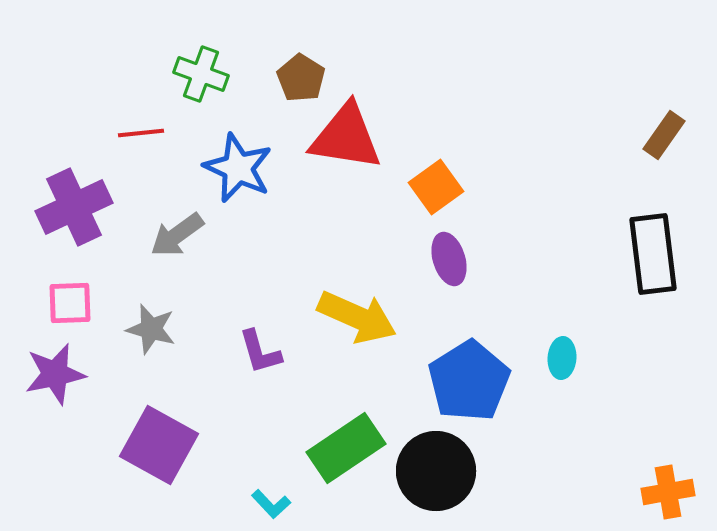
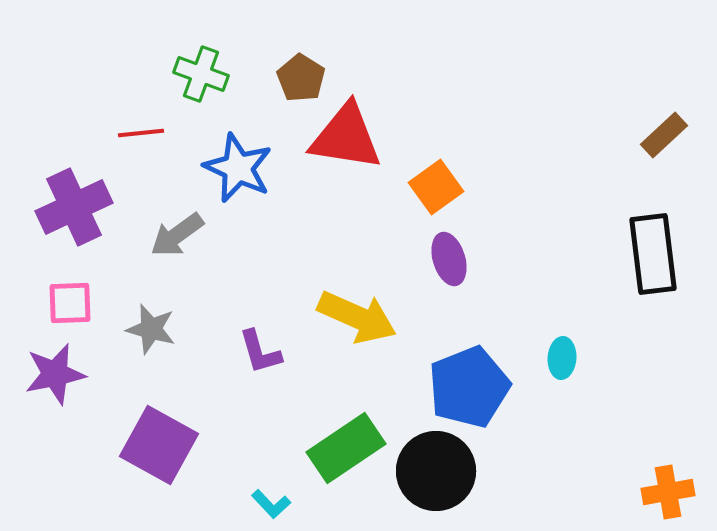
brown rectangle: rotated 12 degrees clockwise
blue pentagon: moved 6 px down; rotated 10 degrees clockwise
